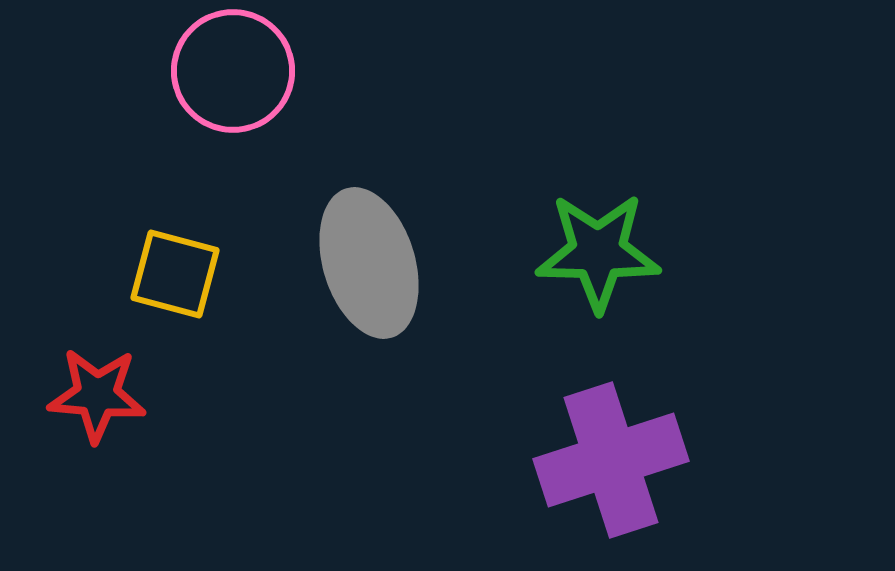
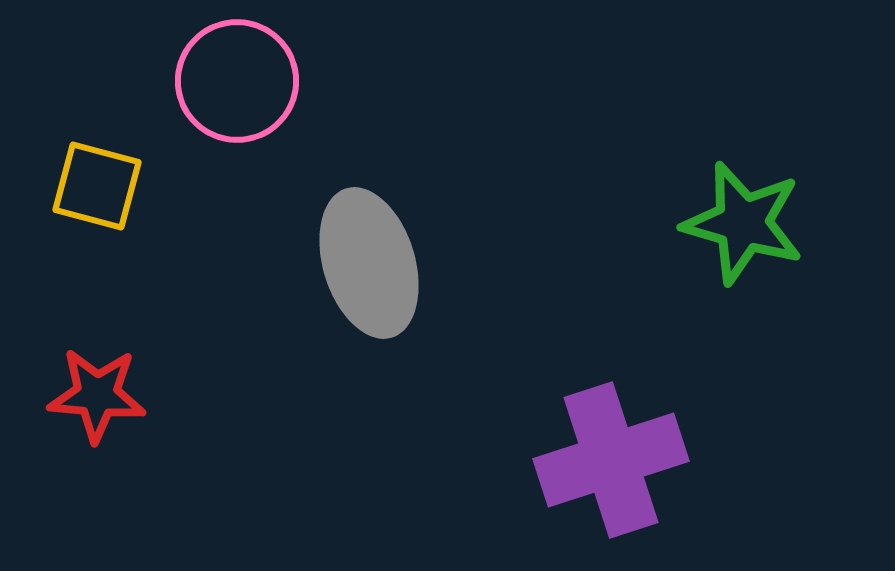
pink circle: moved 4 px right, 10 px down
green star: moved 145 px right, 29 px up; rotated 15 degrees clockwise
yellow square: moved 78 px left, 88 px up
